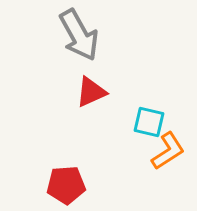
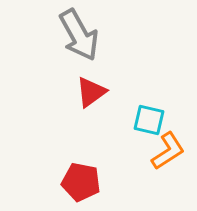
red triangle: rotated 12 degrees counterclockwise
cyan square: moved 2 px up
red pentagon: moved 15 px right, 3 px up; rotated 15 degrees clockwise
